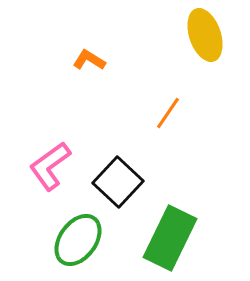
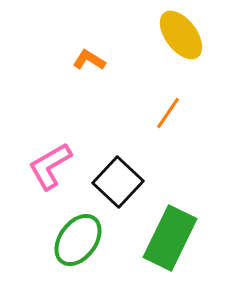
yellow ellipse: moved 24 px left; rotated 18 degrees counterclockwise
pink L-shape: rotated 6 degrees clockwise
